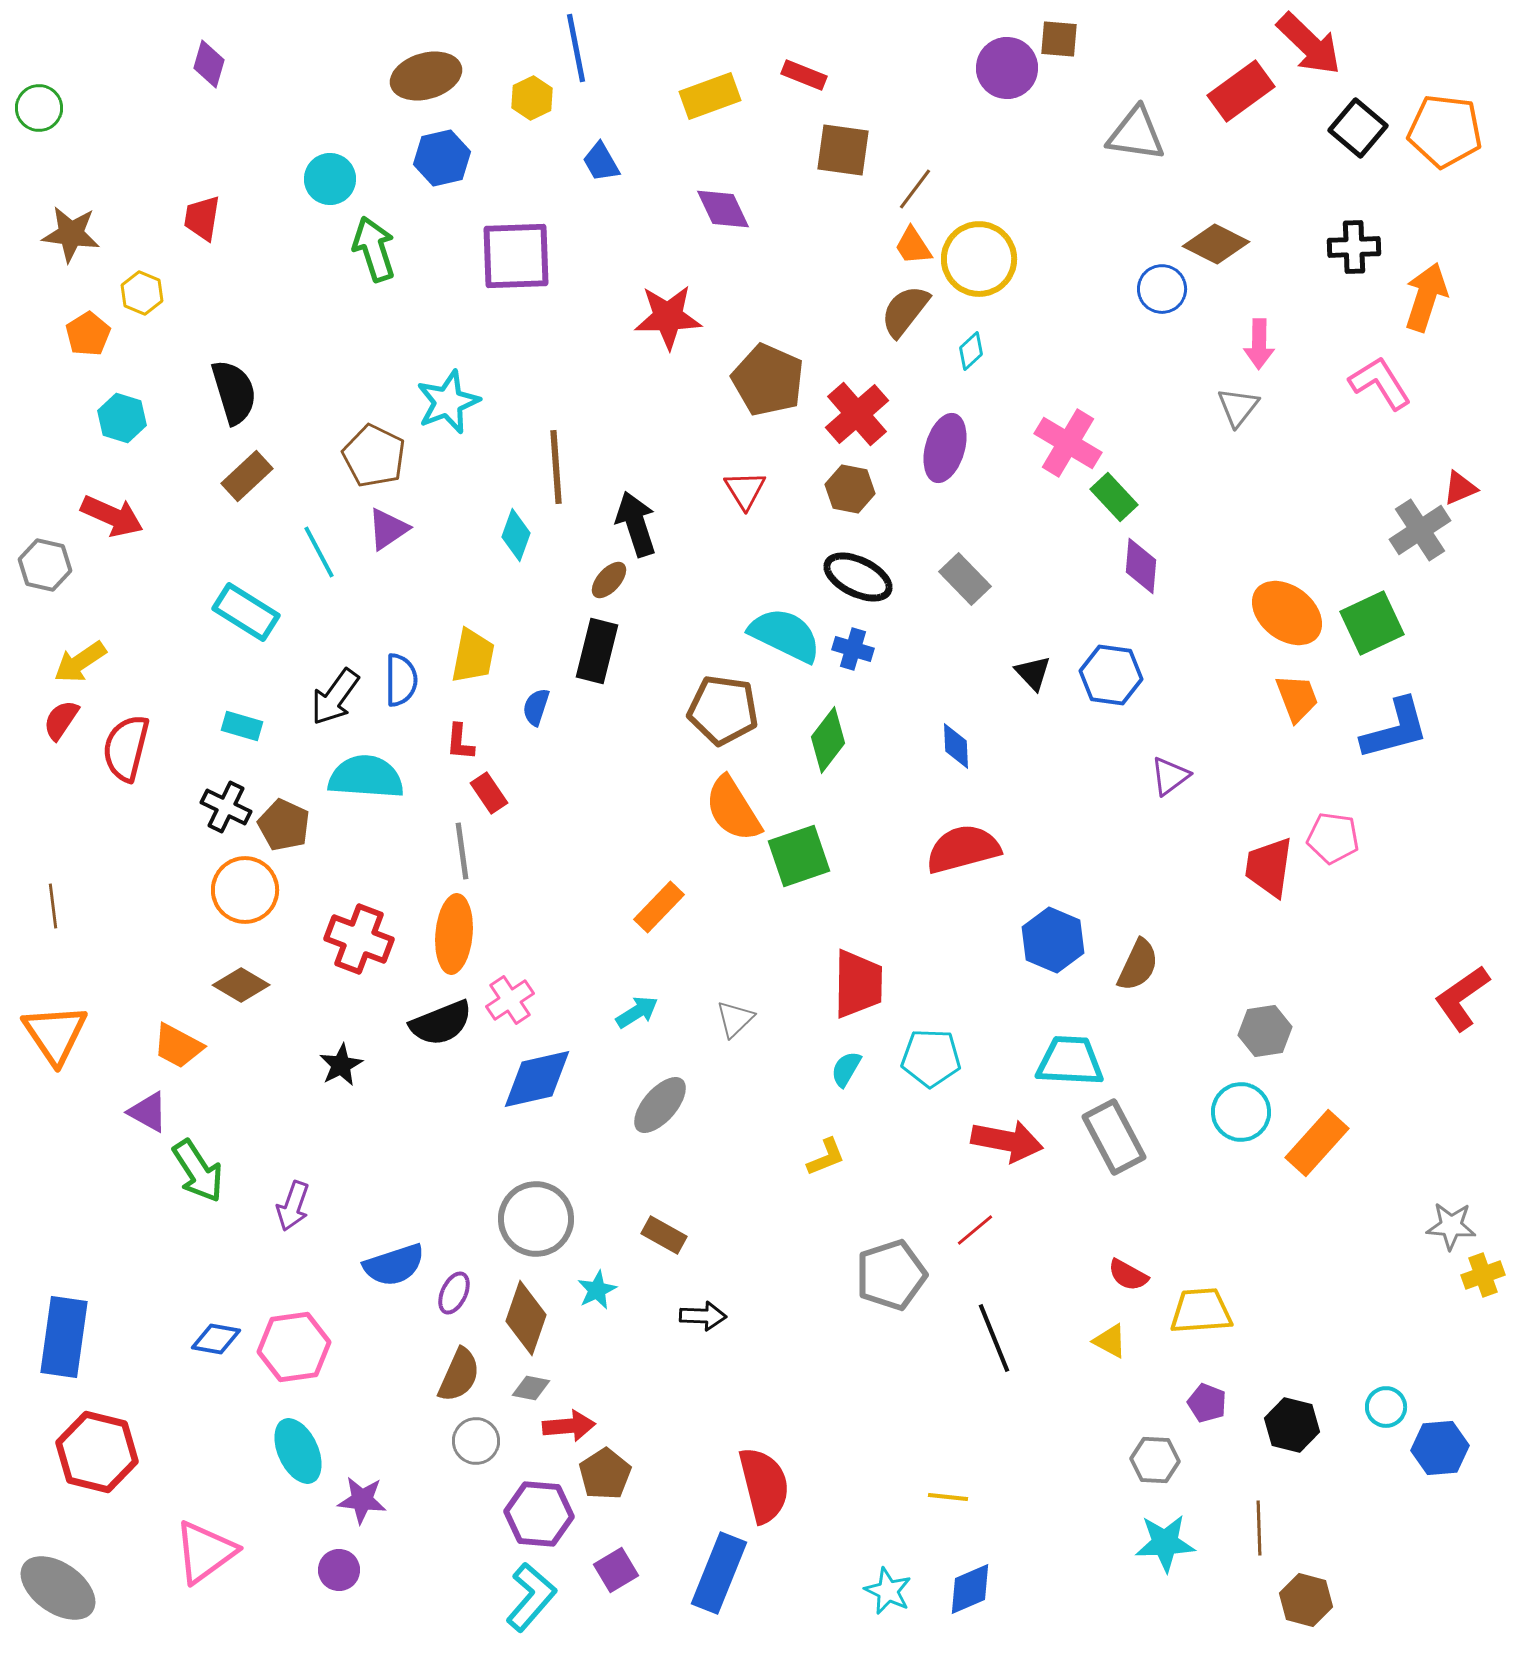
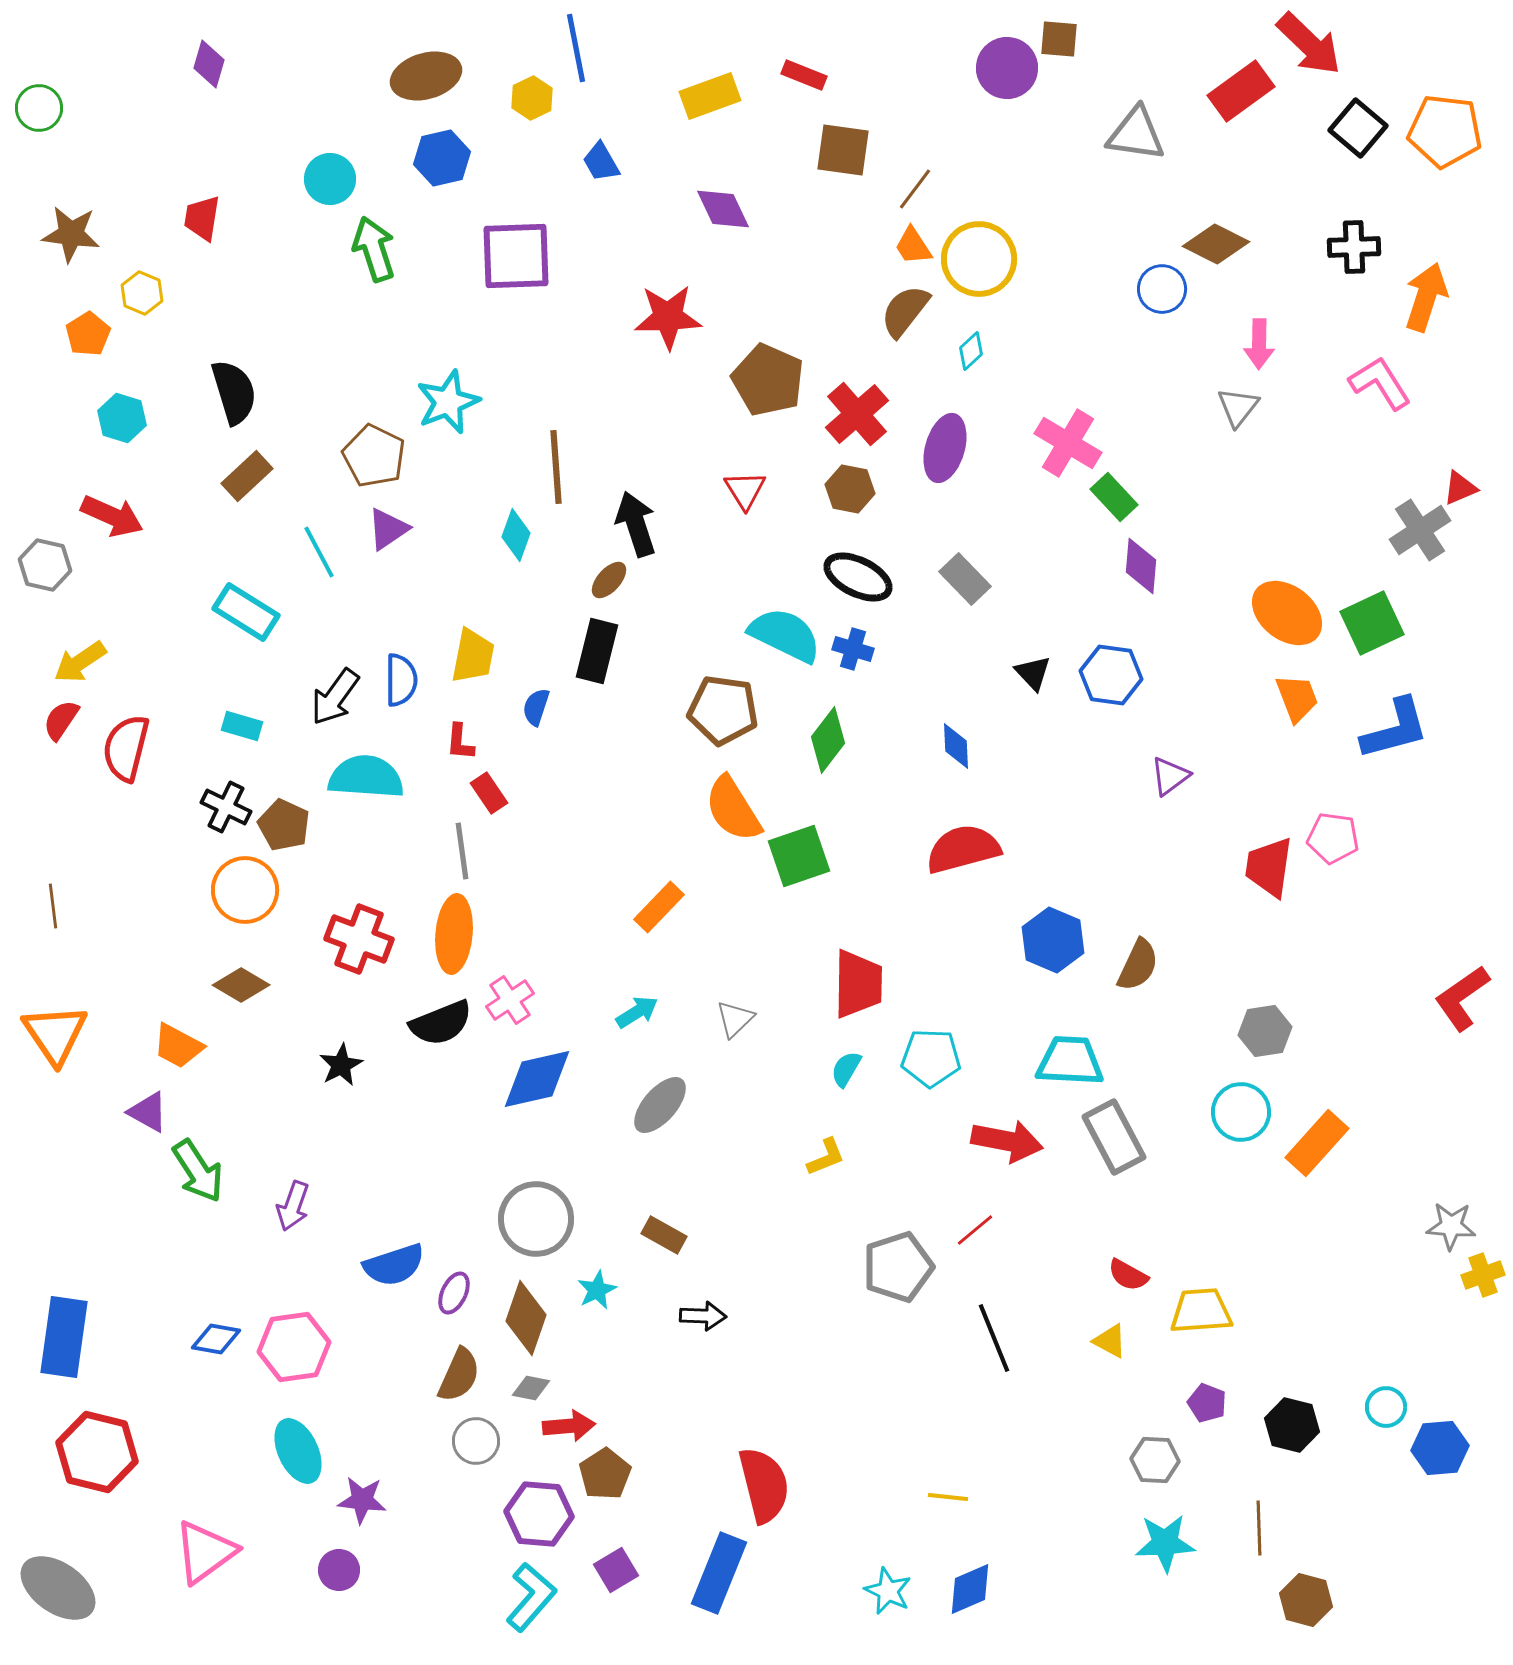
gray pentagon at (891, 1275): moved 7 px right, 8 px up
